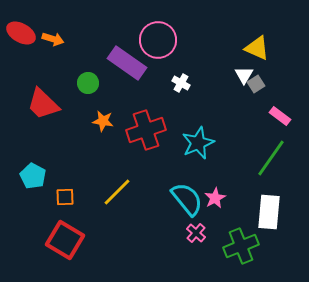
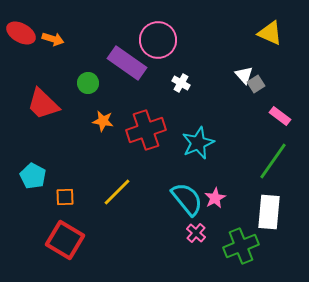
yellow triangle: moved 13 px right, 15 px up
white triangle: rotated 12 degrees counterclockwise
green line: moved 2 px right, 3 px down
